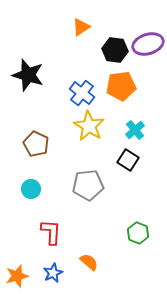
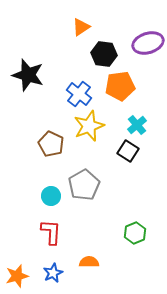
purple ellipse: moved 1 px up
black hexagon: moved 11 px left, 4 px down
orange pentagon: moved 1 px left
blue cross: moved 3 px left, 1 px down
yellow star: rotated 20 degrees clockwise
cyan cross: moved 2 px right, 5 px up
brown pentagon: moved 15 px right
black square: moved 9 px up
gray pentagon: moved 4 px left; rotated 24 degrees counterclockwise
cyan circle: moved 20 px right, 7 px down
green hexagon: moved 3 px left; rotated 15 degrees clockwise
orange semicircle: rotated 42 degrees counterclockwise
